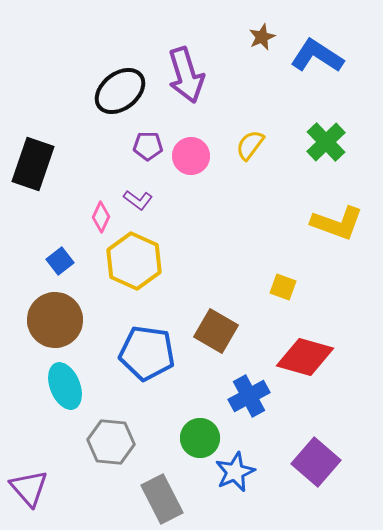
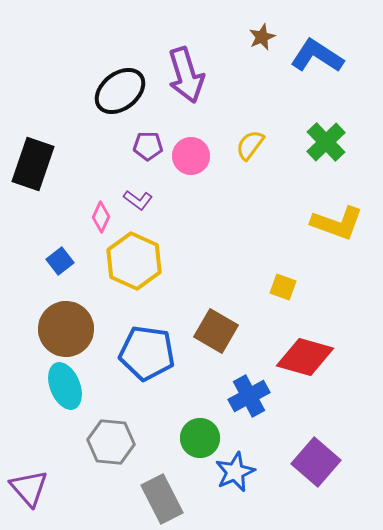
brown circle: moved 11 px right, 9 px down
